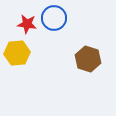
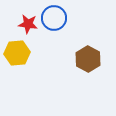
red star: moved 1 px right
brown hexagon: rotated 10 degrees clockwise
